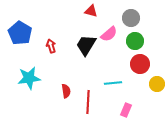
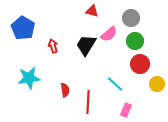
red triangle: moved 1 px right
blue pentagon: moved 3 px right, 5 px up
red arrow: moved 2 px right
cyan line: moved 2 px right, 1 px down; rotated 48 degrees clockwise
red semicircle: moved 1 px left, 1 px up
